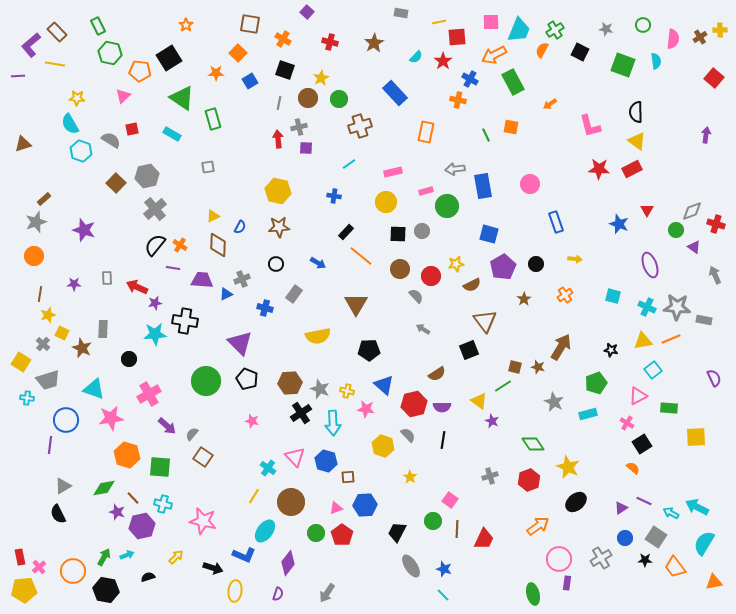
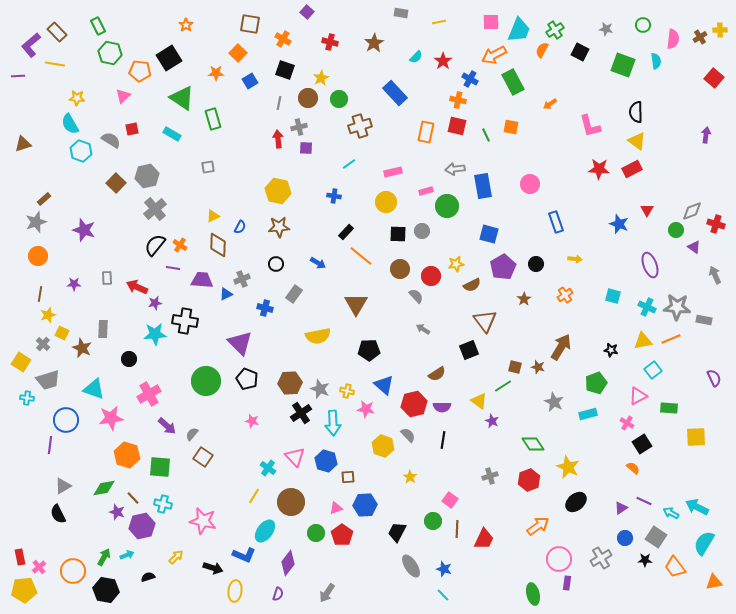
red square at (457, 37): moved 89 px down; rotated 18 degrees clockwise
orange circle at (34, 256): moved 4 px right
